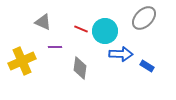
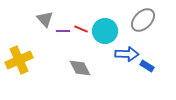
gray ellipse: moved 1 px left, 2 px down
gray triangle: moved 2 px right, 3 px up; rotated 24 degrees clockwise
purple line: moved 8 px right, 16 px up
blue arrow: moved 6 px right
yellow cross: moved 3 px left, 1 px up
gray diamond: rotated 35 degrees counterclockwise
